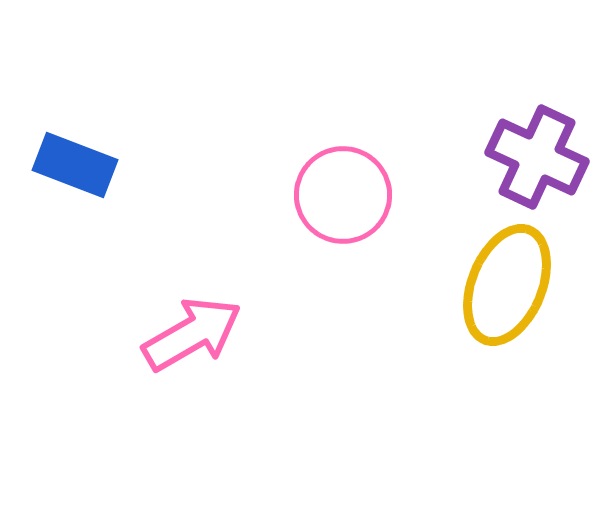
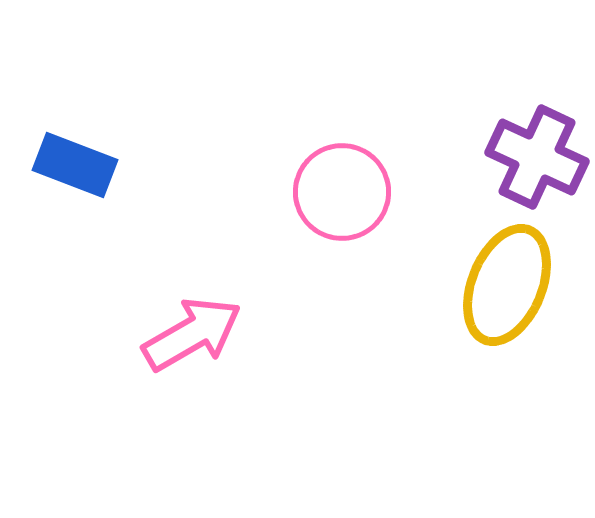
pink circle: moved 1 px left, 3 px up
